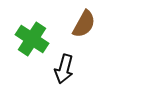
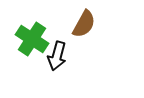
black arrow: moved 7 px left, 13 px up
